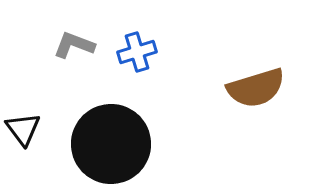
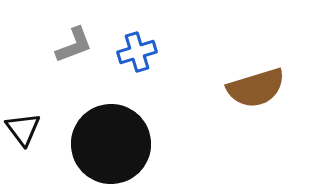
gray L-shape: rotated 138 degrees clockwise
